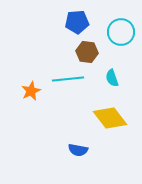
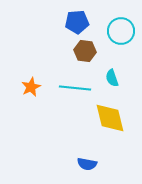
cyan circle: moved 1 px up
brown hexagon: moved 2 px left, 1 px up
cyan line: moved 7 px right, 9 px down; rotated 12 degrees clockwise
orange star: moved 4 px up
yellow diamond: rotated 24 degrees clockwise
blue semicircle: moved 9 px right, 14 px down
